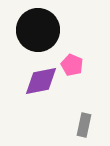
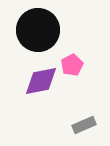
pink pentagon: rotated 20 degrees clockwise
gray rectangle: rotated 55 degrees clockwise
